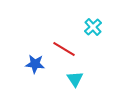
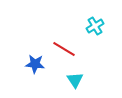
cyan cross: moved 2 px right, 1 px up; rotated 12 degrees clockwise
cyan triangle: moved 1 px down
